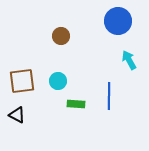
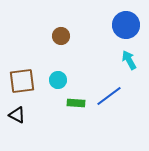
blue circle: moved 8 px right, 4 px down
cyan circle: moved 1 px up
blue line: rotated 52 degrees clockwise
green rectangle: moved 1 px up
